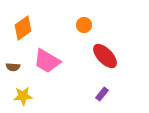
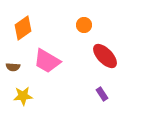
purple rectangle: rotated 72 degrees counterclockwise
